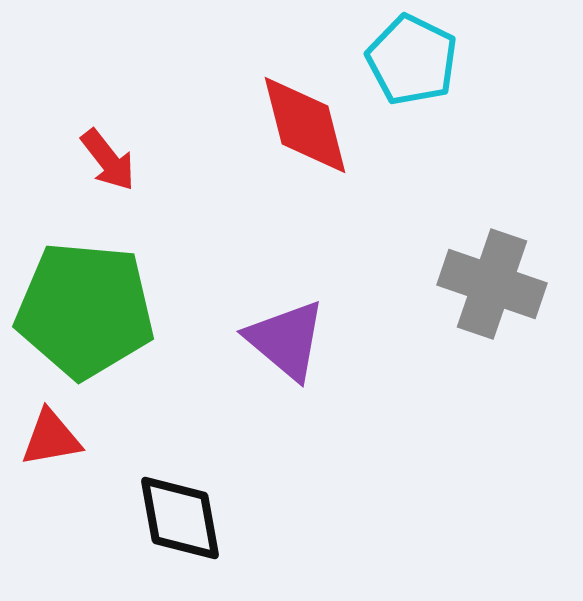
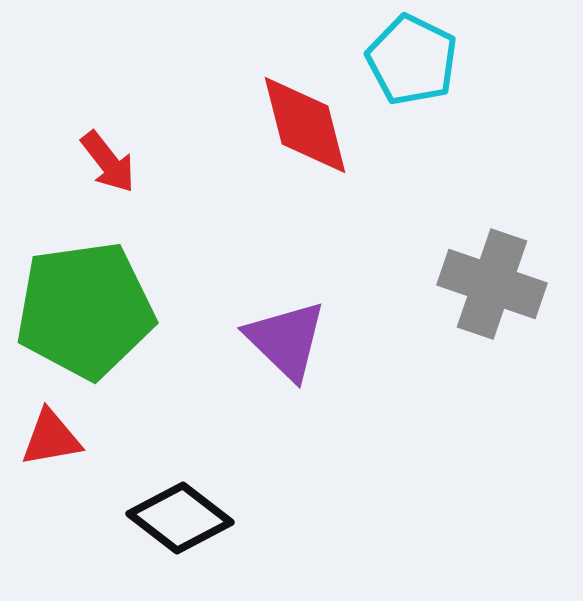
red arrow: moved 2 px down
green pentagon: rotated 13 degrees counterclockwise
purple triangle: rotated 4 degrees clockwise
black diamond: rotated 42 degrees counterclockwise
